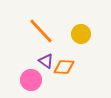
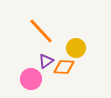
yellow circle: moved 5 px left, 14 px down
purple triangle: rotated 49 degrees clockwise
pink circle: moved 1 px up
